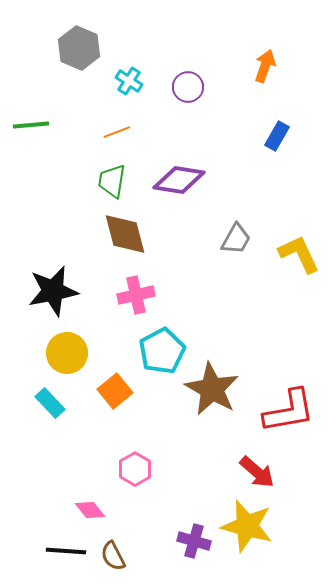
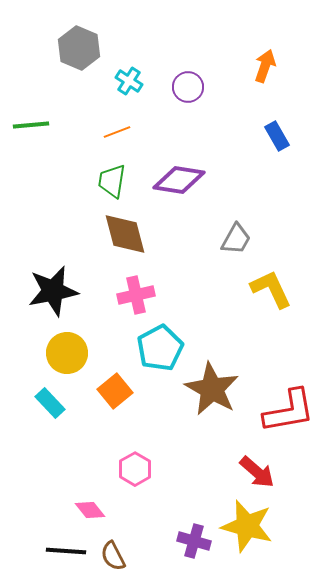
blue rectangle: rotated 60 degrees counterclockwise
yellow L-shape: moved 28 px left, 35 px down
cyan pentagon: moved 2 px left, 3 px up
